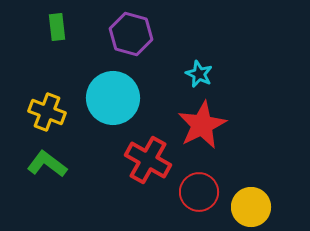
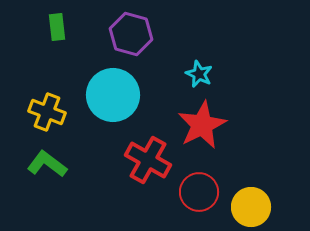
cyan circle: moved 3 px up
